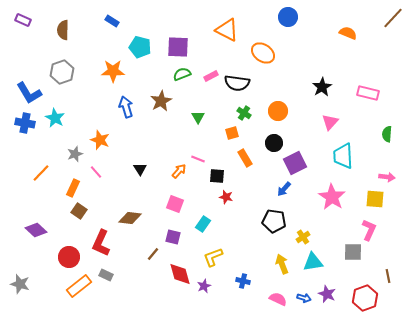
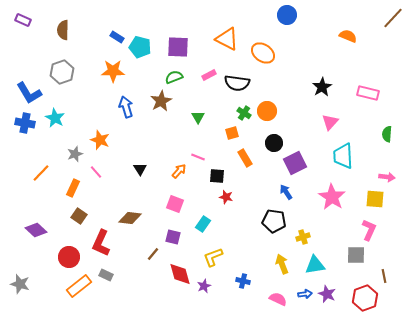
blue circle at (288, 17): moved 1 px left, 2 px up
blue rectangle at (112, 21): moved 5 px right, 16 px down
orange triangle at (227, 30): moved 9 px down
orange semicircle at (348, 33): moved 3 px down
green semicircle at (182, 74): moved 8 px left, 3 px down
pink rectangle at (211, 76): moved 2 px left, 1 px up
orange circle at (278, 111): moved 11 px left
pink line at (198, 159): moved 2 px up
blue arrow at (284, 189): moved 2 px right, 3 px down; rotated 105 degrees clockwise
brown square at (79, 211): moved 5 px down
yellow cross at (303, 237): rotated 16 degrees clockwise
gray square at (353, 252): moved 3 px right, 3 px down
cyan triangle at (313, 262): moved 2 px right, 3 px down
brown line at (388, 276): moved 4 px left
blue arrow at (304, 298): moved 1 px right, 4 px up; rotated 24 degrees counterclockwise
